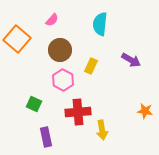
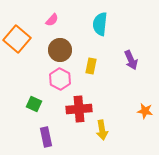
purple arrow: rotated 36 degrees clockwise
yellow rectangle: rotated 14 degrees counterclockwise
pink hexagon: moved 3 px left, 1 px up
red cross: moved 1 px right, 3 px up
